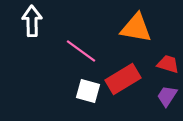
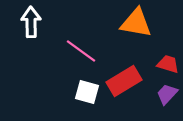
white arrow: moved 1 px left, 1 px down
orange triangle: moved 5 px up
red rectangle: moved 1 px right, 2 px down
white square: moved 1 px left, 1 px down
purple trapezoid: moved 2 px up; rotated 10 degrees clockwise
